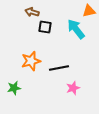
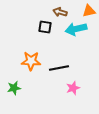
brown arrow: moved 28 px right
cyan arrow: rotated 65 degrees counterclockwise
orange star: rotated 18 degrees clockwise
